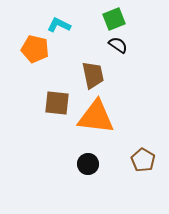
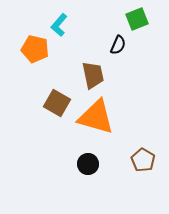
green square: moved 23 px right
cyan L-shape: rotated 75 degrees counterclockwise
black semicircle: rotated 78 degrees clockwise
brown square: rotated 24 degrees clockwise
orange triangle: rotated 9 degrees clockwise
